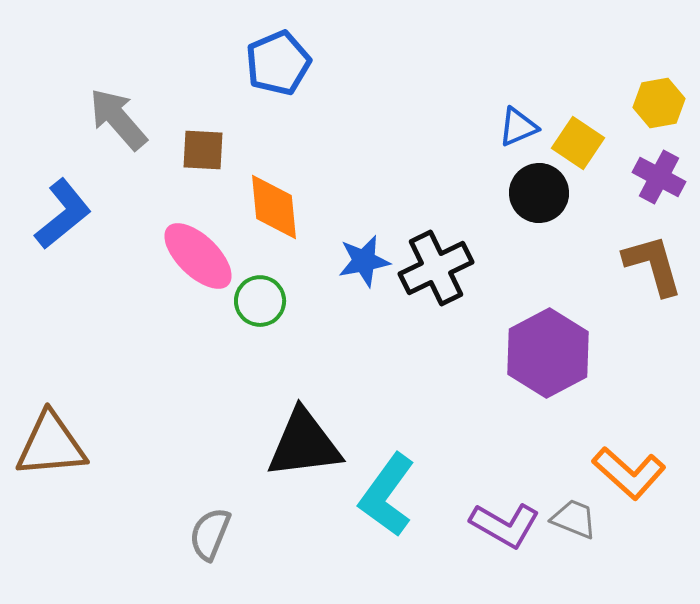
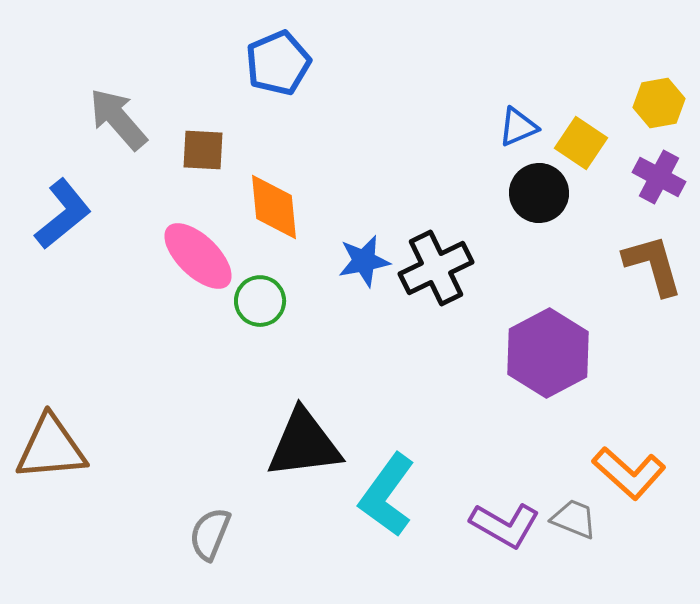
yellow square: moved 3 px right
brown triangle: moved 3 px down
